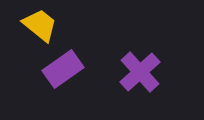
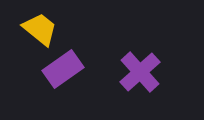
yellow trapezoid: moved 4 px down
